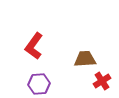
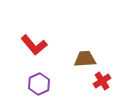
red L-shape: moved 1 px up; rotated 76 degrees counterclockwise
purple hexagon: rotated 20 degrees counterclockwise
